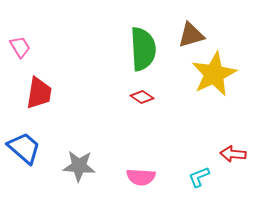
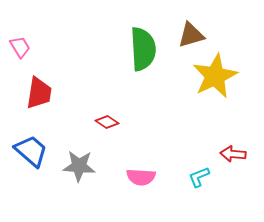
yellow star: moved 1 px right, 2 px down
red diamond: moved 35 px left, 25 px down
blue trapezoid: moved 7 px right, 3 px down
